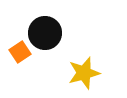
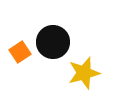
black circle: moved 8 px right, 9 px down
